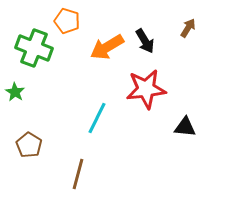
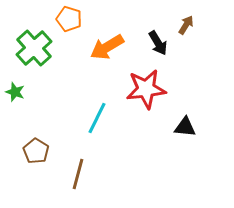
orange pentagon: moved 2 px right, 2 px up
brown arrow: moved 2 px left, 3 px up
black arrow: moved 13 px right, 2 px down
green cross: rotated 27 degrees clockwise
green star: rotated 12 degrees counterclockwise
brown pentagon: moved 7 px right, 6 px down
